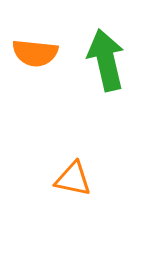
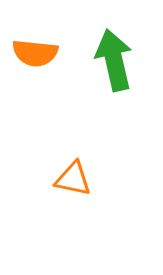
green arrow: moved 8 px right
